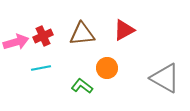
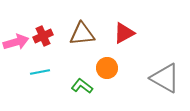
red triangle: moved 3 px down
cyan line: moved 1 px left, 4 px down
